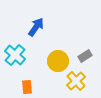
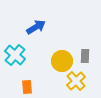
blue arrow: rotated 24 degrees clockwise
gray rectangle: rotated 56 degrees counterclockwise
yellow circle: moved 4 px right
